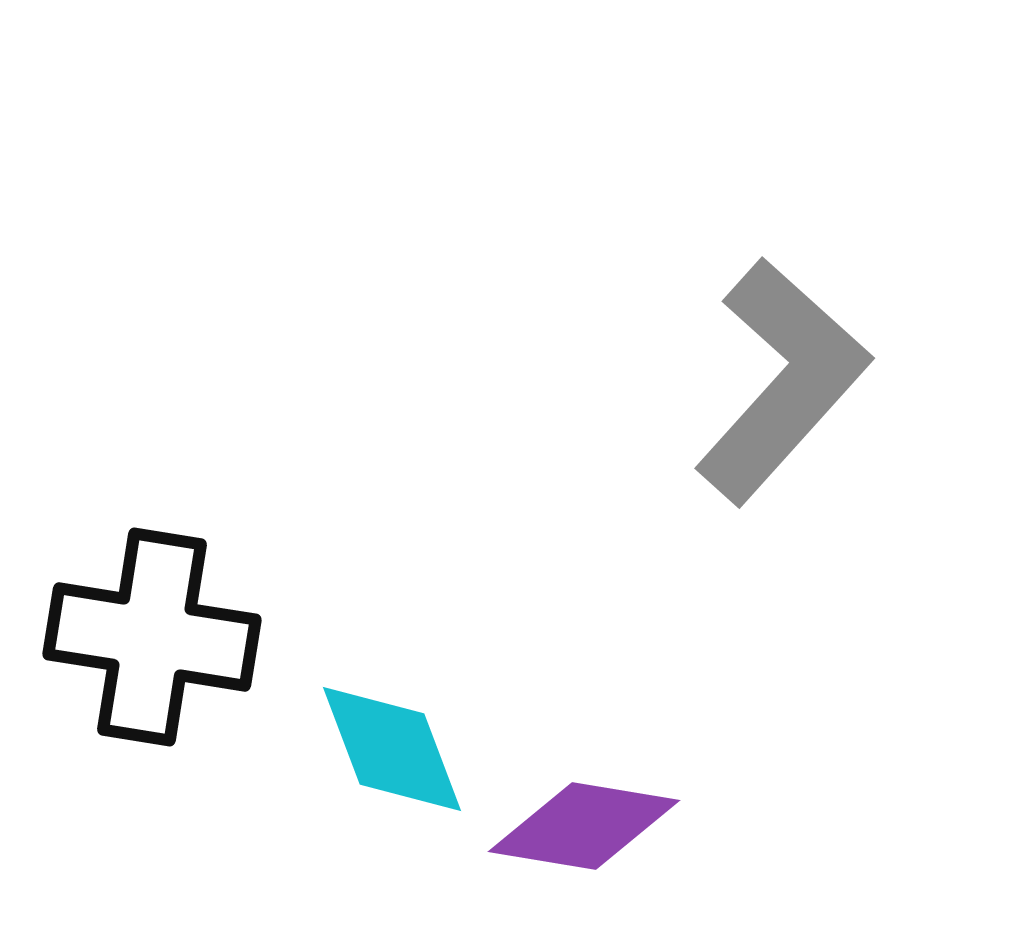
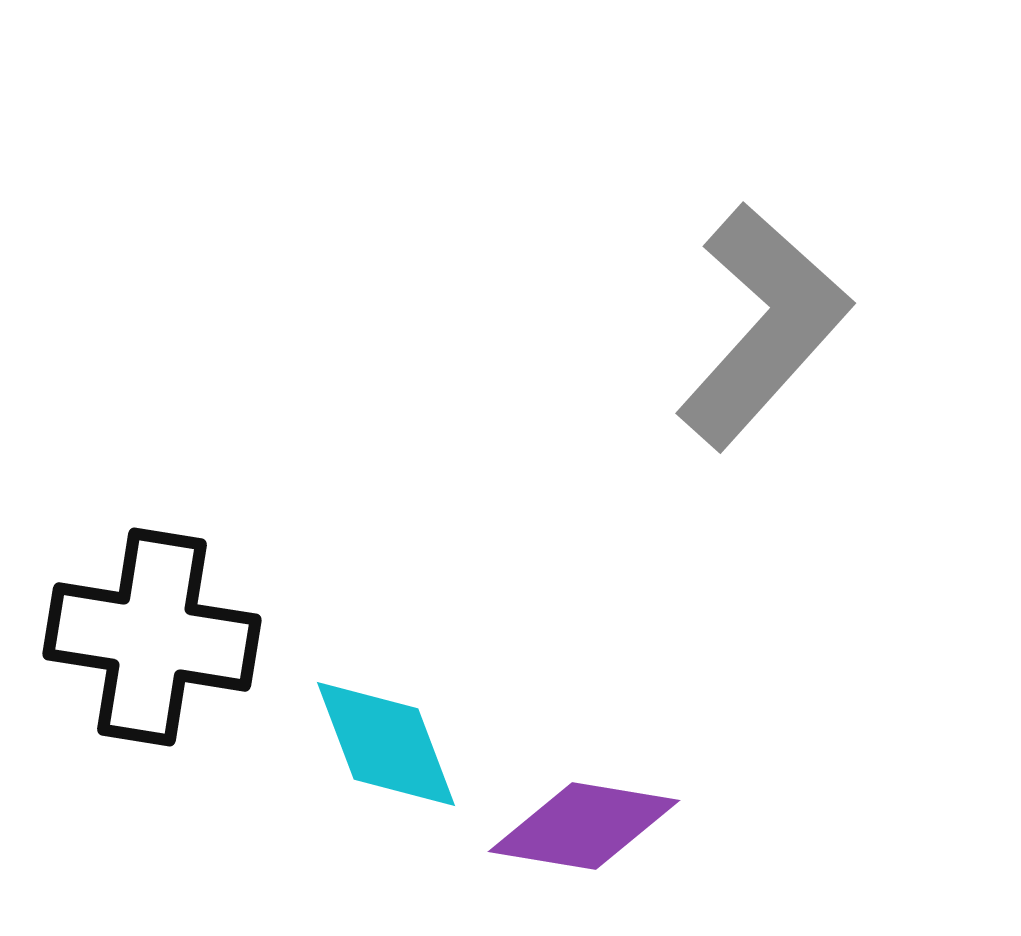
gray L-shape: moved 19 px left, 55 px up
cyan diamond: moved 6 px left, 5 px up
